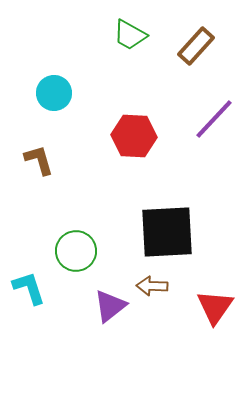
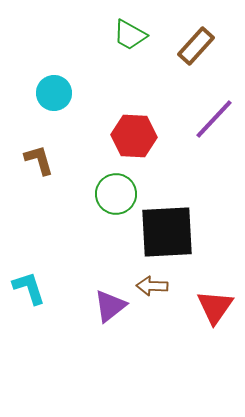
green circle: moved 40 px right, 57 px up
